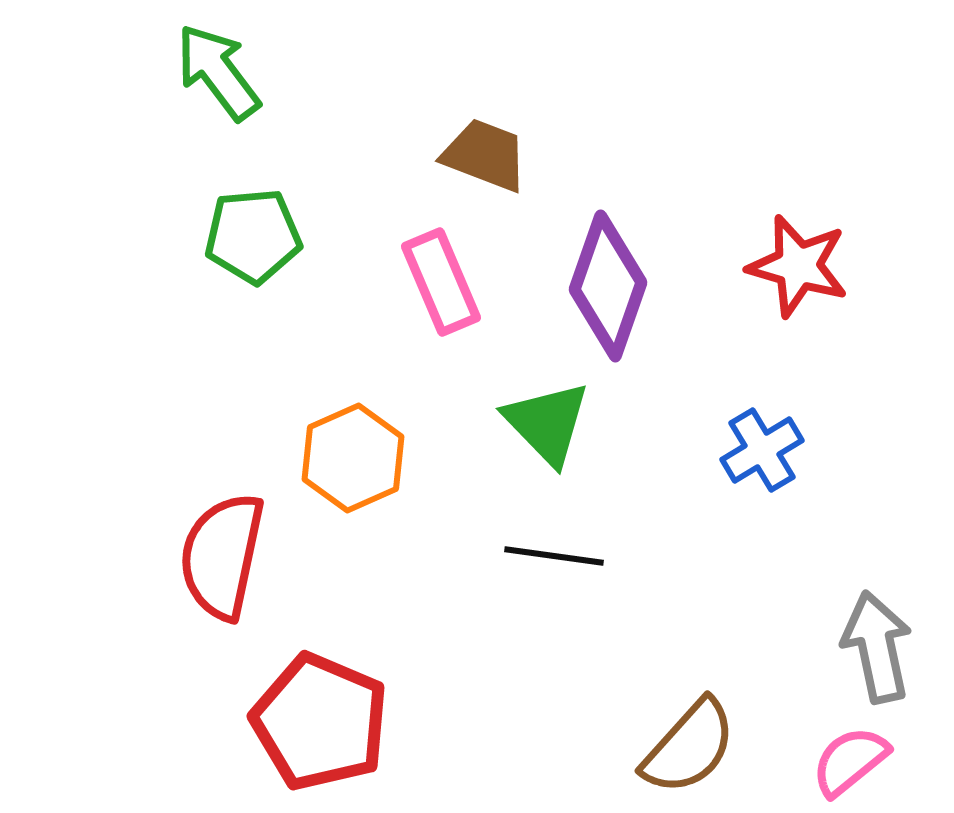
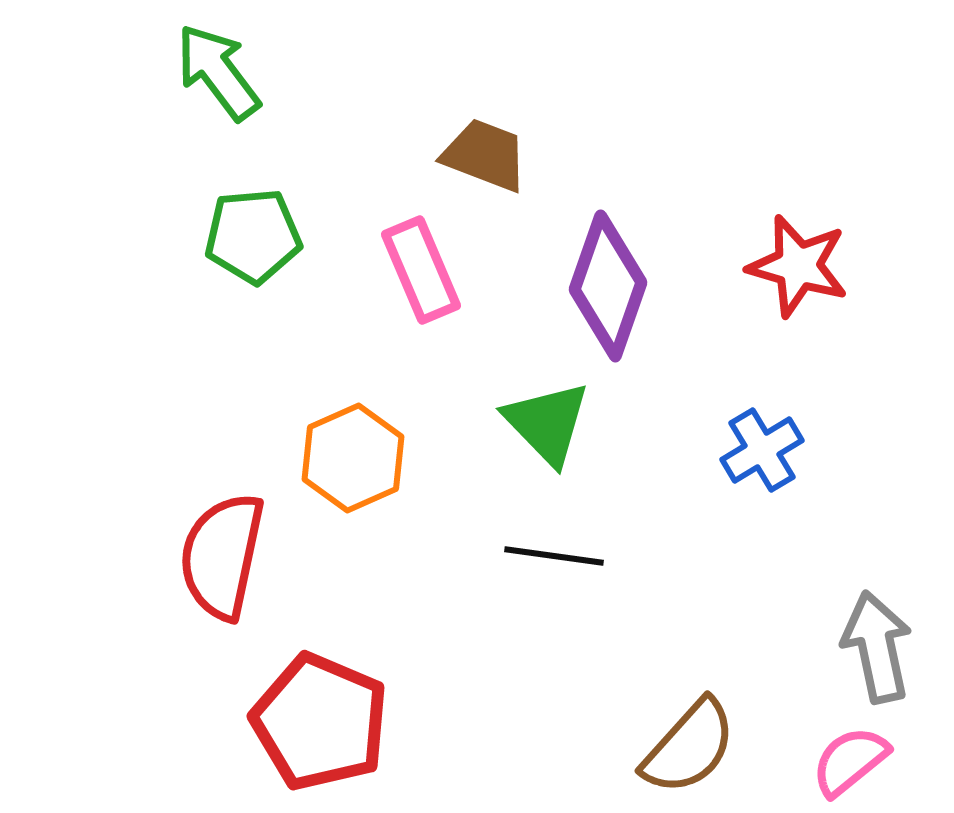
pink rectangle: moved 20 px left, 12 px up
